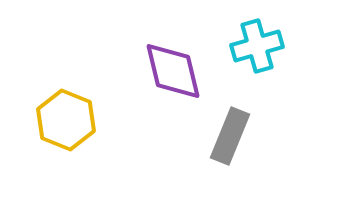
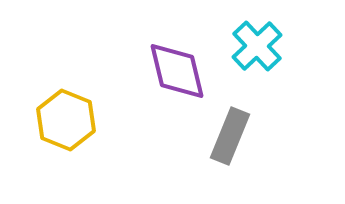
cyan cross: rotated 27 degrees counterclockwise
purple diamond: moved 4 px right
